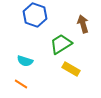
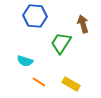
blue hexagon: moved 1 px down; rotated 15 degrees counterclockwise
green trapezoid: moved 1 px up; rotated 25 degrees counterclockwise
yellow rectangle: moved 15 px down
orange line: moved 18 px right, 2 px up
